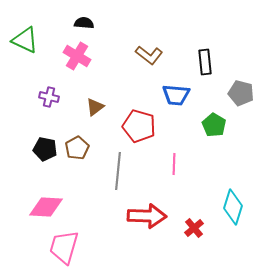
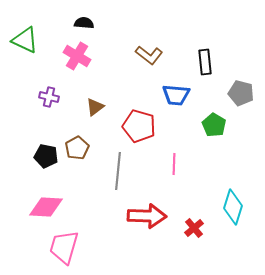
black pentagon: moved 1 px right, 7 px down
